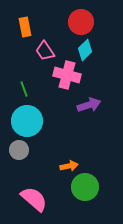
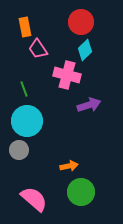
pink trapezoid: moved 7 px left, 2 px up
green circle: moved 4 px left, 5 px down
